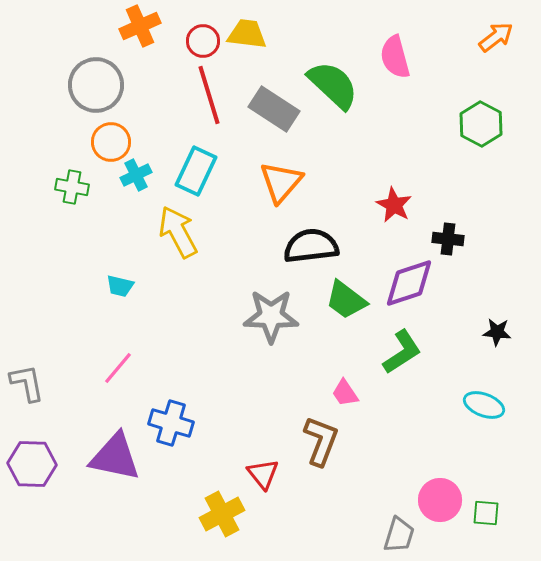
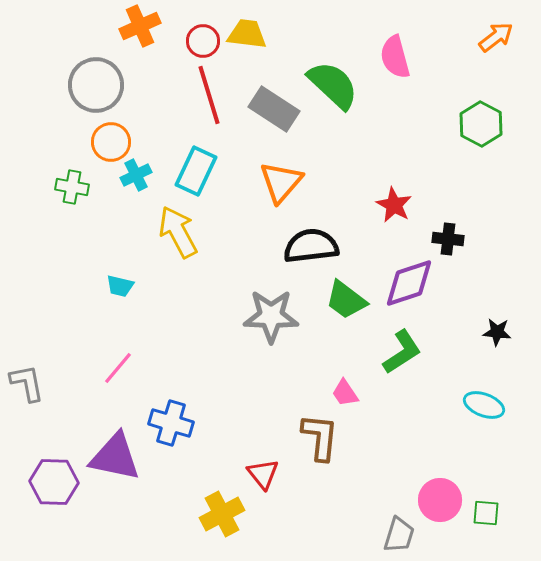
brown L-shape: moved 1 px left, 4 px up; rotated 15 degrees counterclockwise
purple hexagon: moved 22 px right, 18 px down
